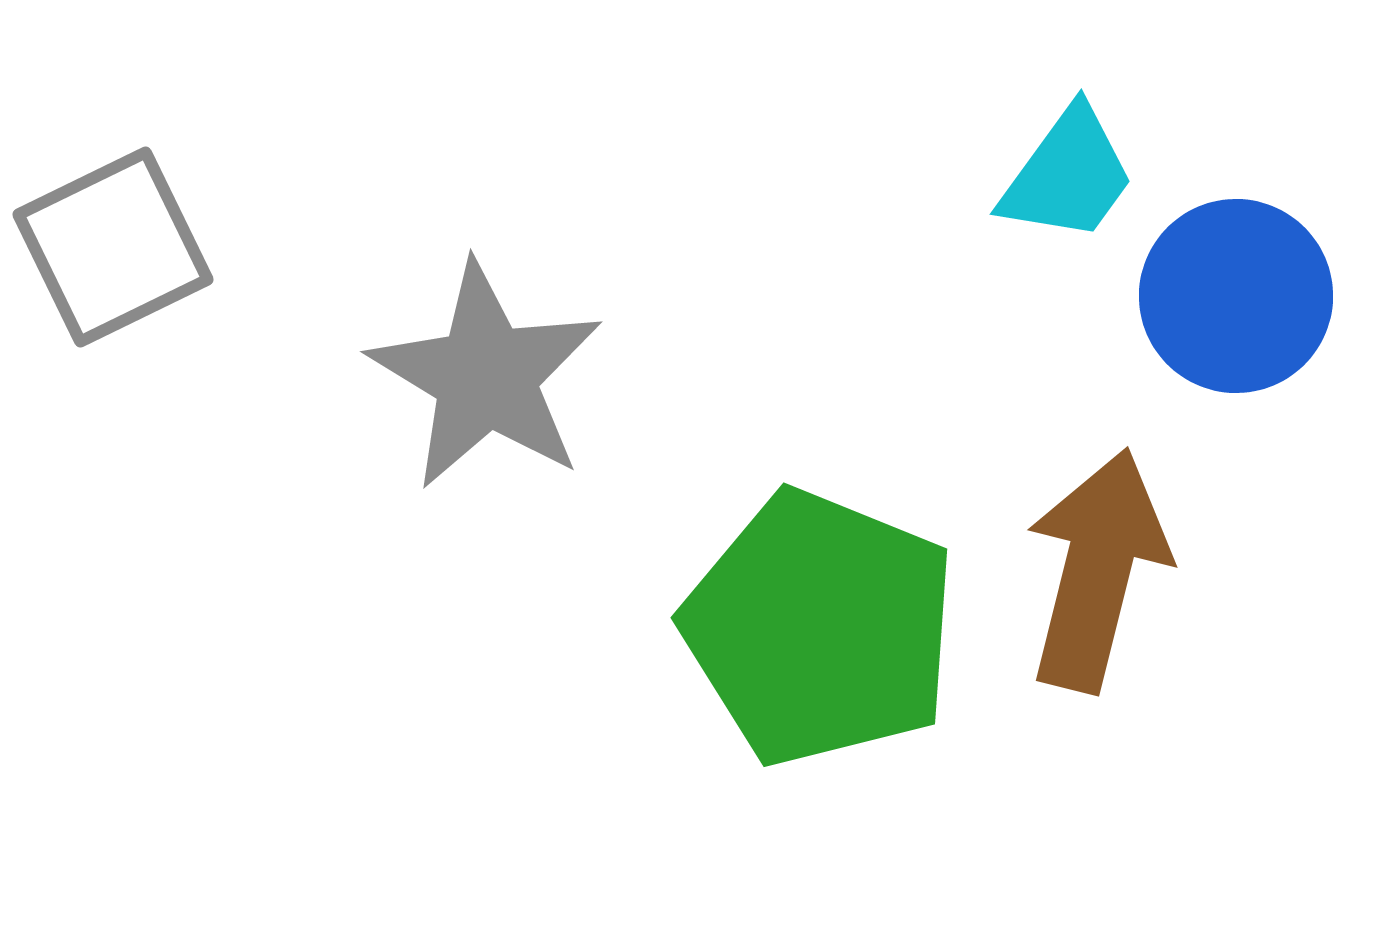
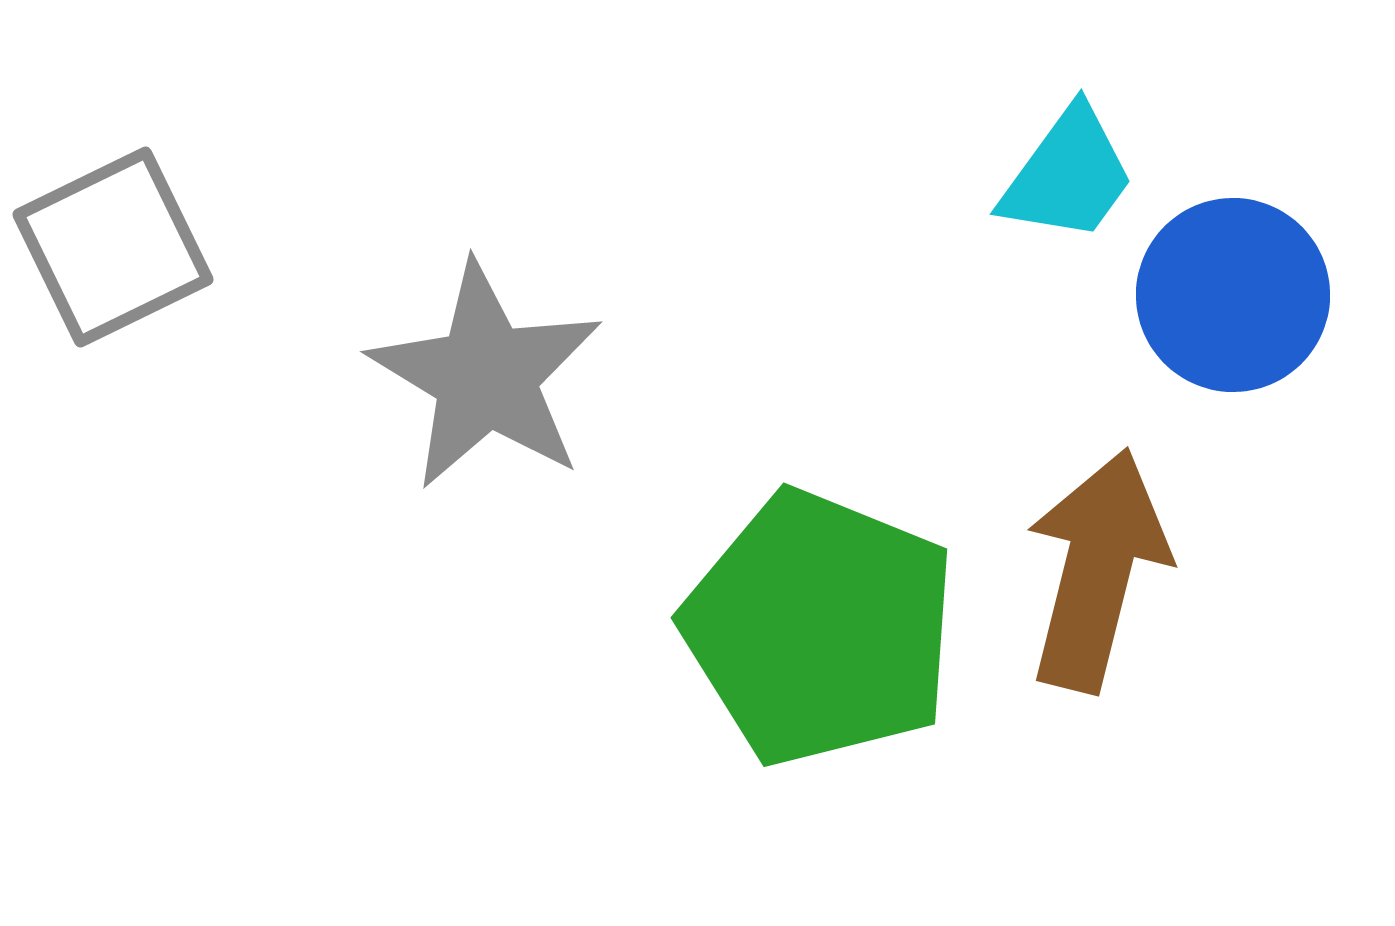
blue circle: moved 3 px left, 1 px up
